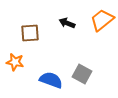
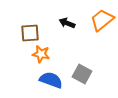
orange star: moved 26 px right, 8 px up
